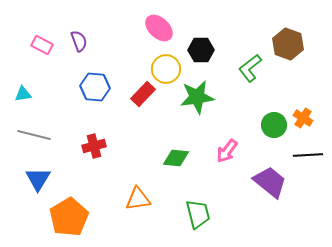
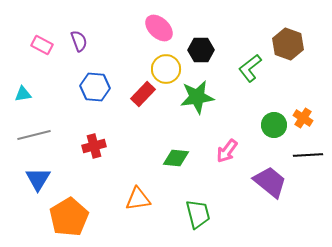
gray line: rotated 28 degrees counterclockwise
